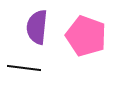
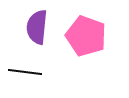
black line: moved 1 px right, 4 px down
